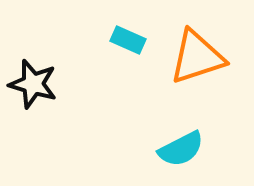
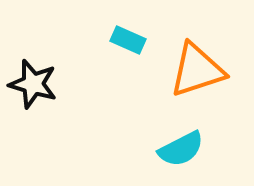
orange triangle: moved 13 px down
